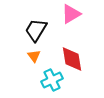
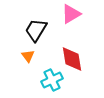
orange triangle: moved 6 px left
